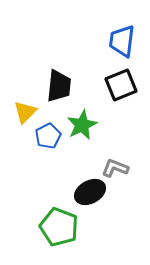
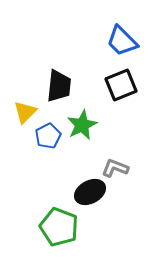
blue trapezoid: rotated 52 degrees counterclockwise
